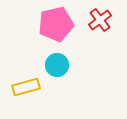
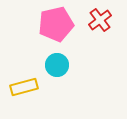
yellow rectangle: moved 2 px left
